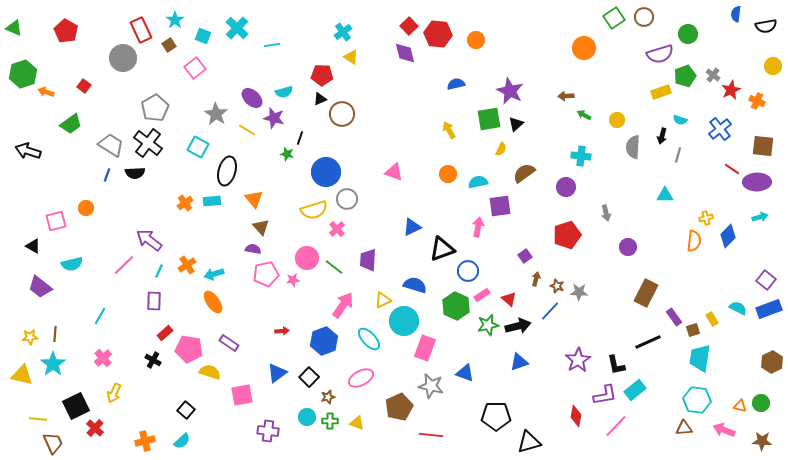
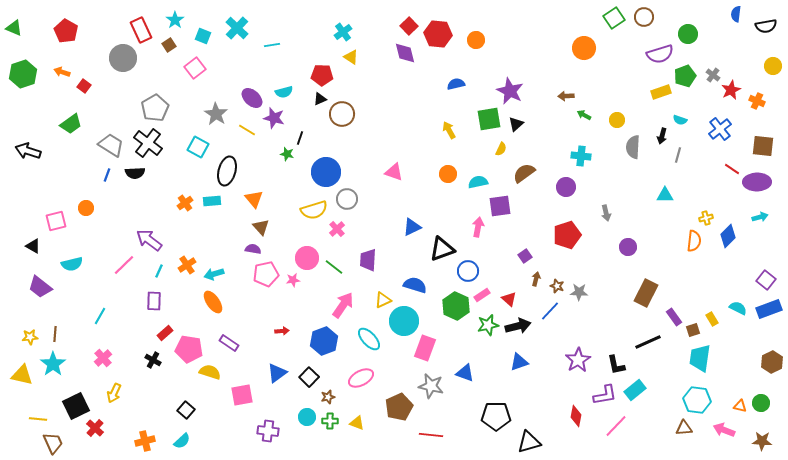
orange arrow at (46, 92): moved 16 px right, 20 px up
